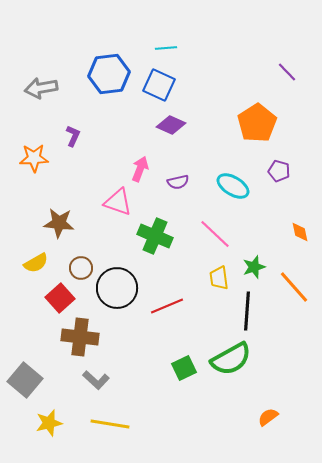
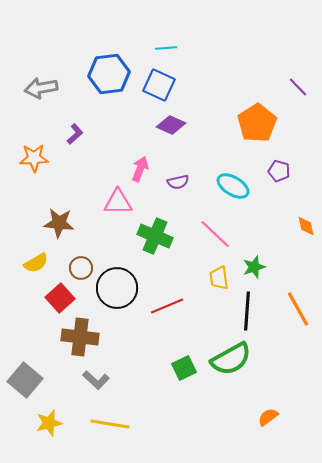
purple line: moved 11 px right, 15 px down
purple L-shape: moved 2 px right, 2 px up; rotated 25 degrees clockwise
pink triangle: rotated 20 degrees counterclockwise
orange diamond: moved 6 px right, 6 px up
orange line: moved 4 px right, 22 px down; rotated 12 degrees clockwise
